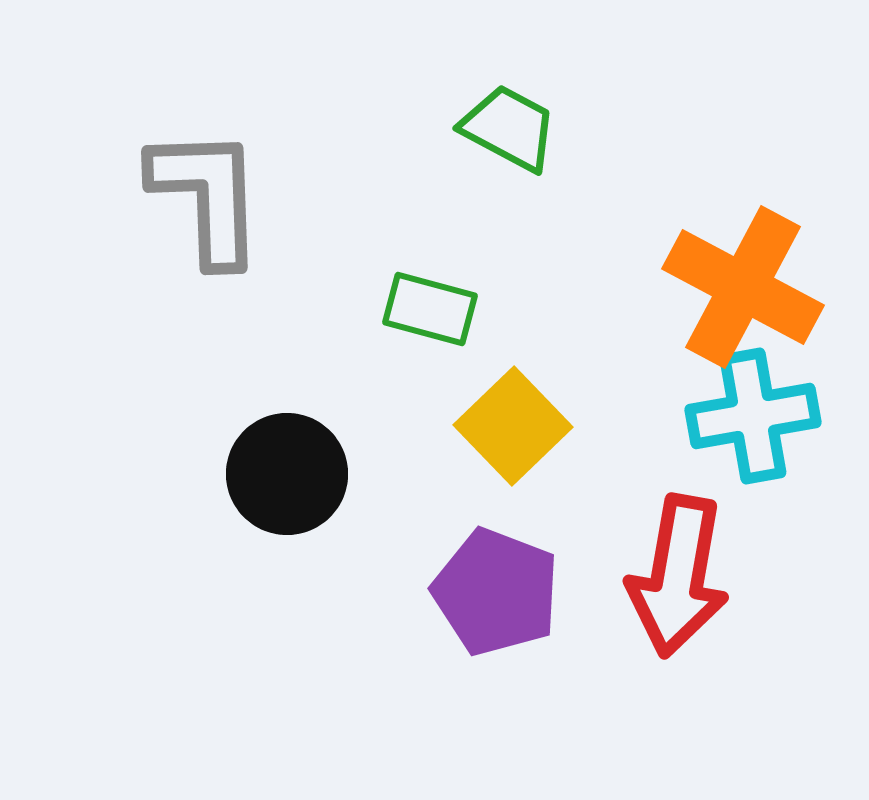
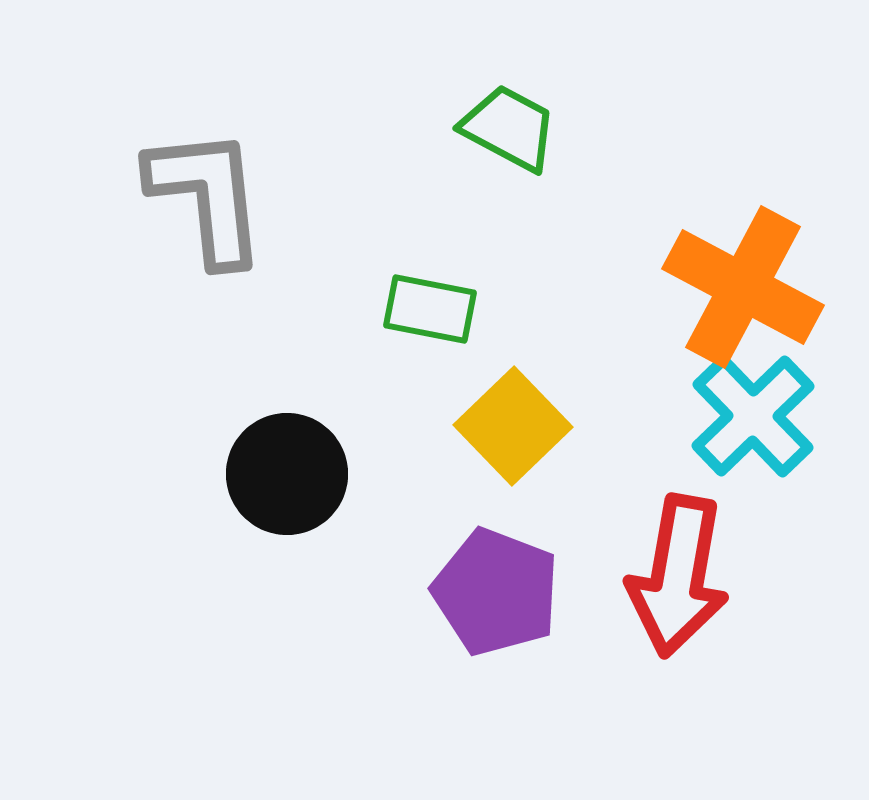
gray L-shape: rotated 4 degrees counterclockwise
green rectangle: rotated 4 degrees counterclockwise
cyan cross: rotated 34 degrees counterclockwise
